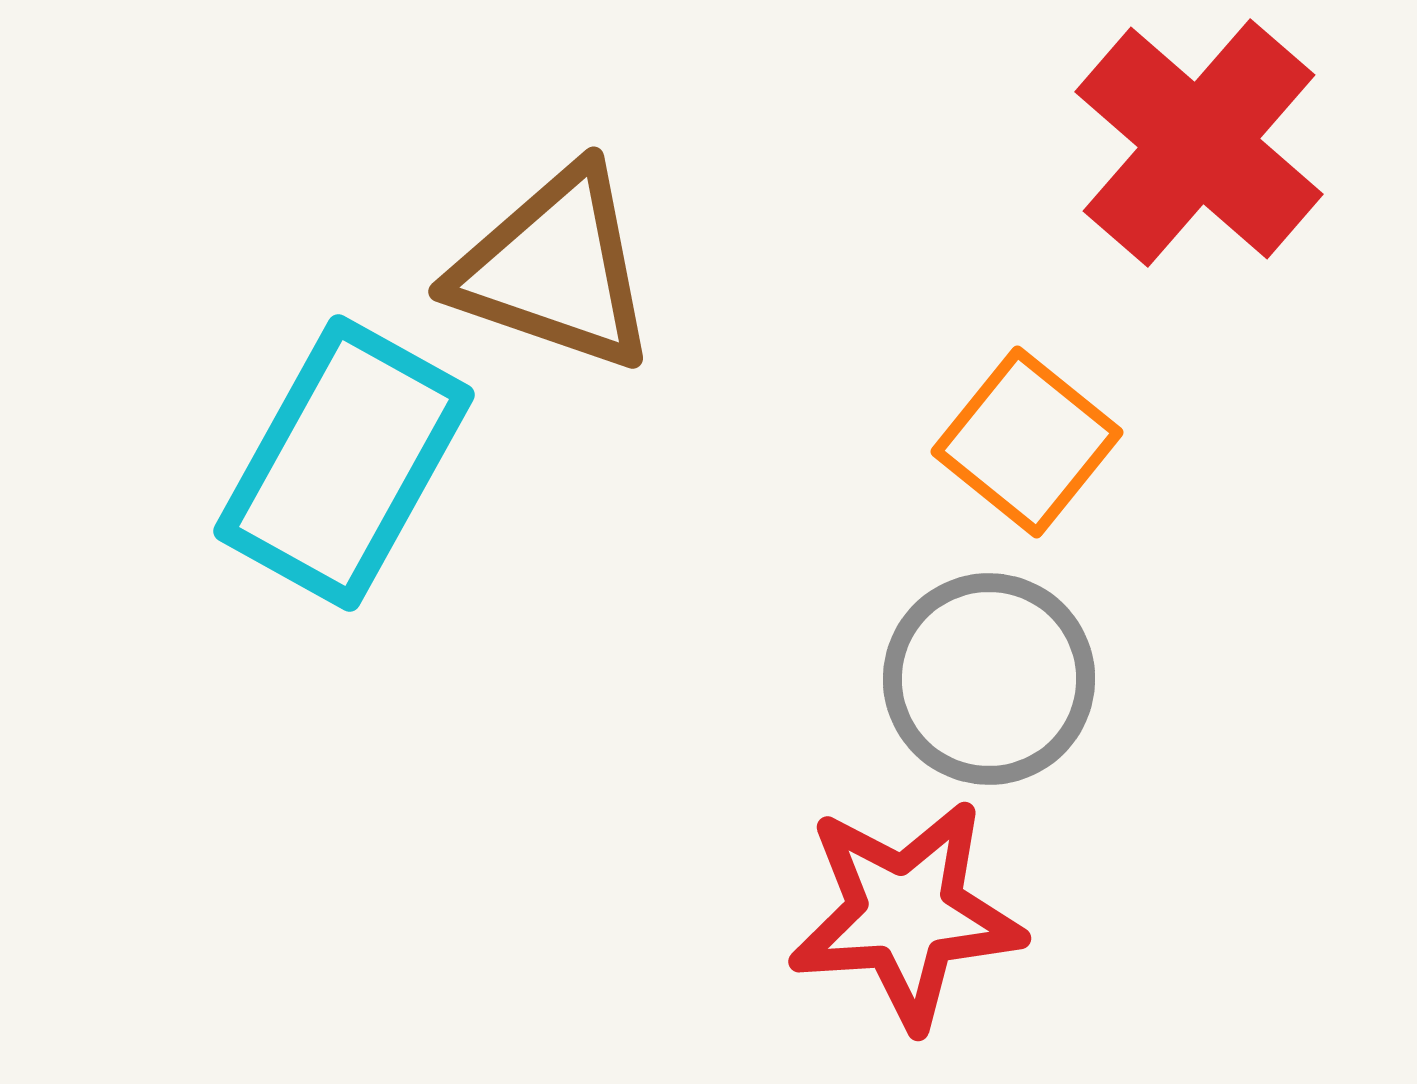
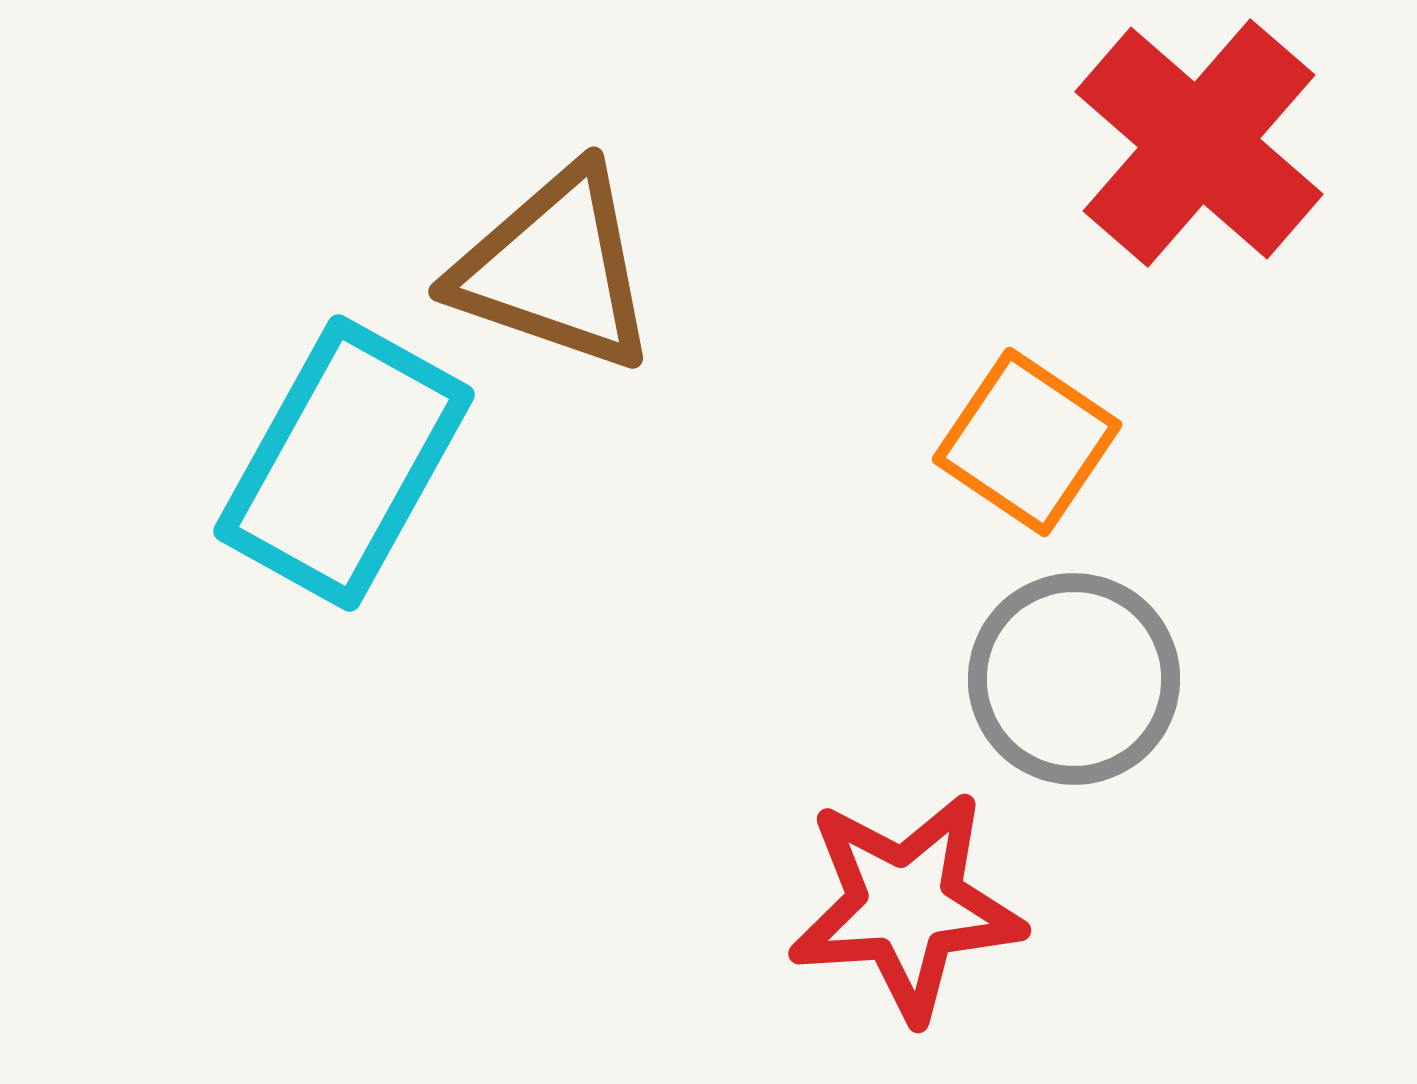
orange square: rotated 5 degrees counterclockwise
gray circle: moved 85 px right
red star: moved 8 px up
